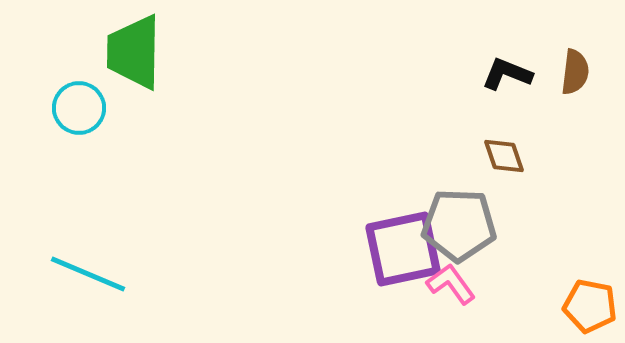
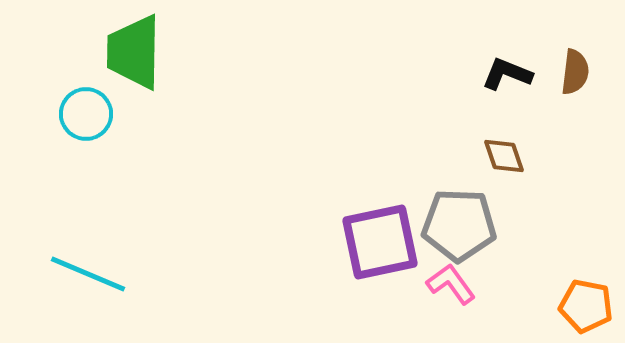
cyan circle: moved 7 px right, 6 px down
purple square: moved 23 px left, 7 px up
orange pentagon: moved 4 px left
